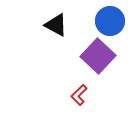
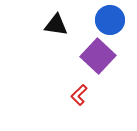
blue circle: moved 1 px up
black triangle: rotated 20 degrees counterclockwise
